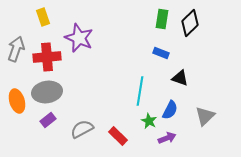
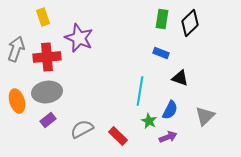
purple arrow: moved 1 px right, 1 px up
